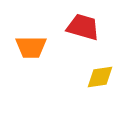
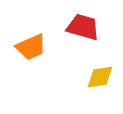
orange trapezoid: rotated 24 degrees counterclockwise
